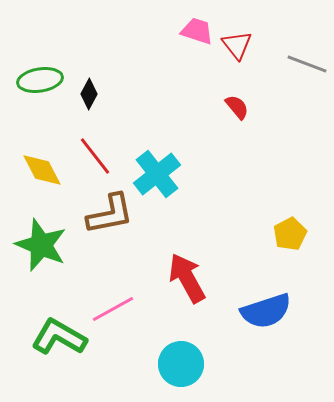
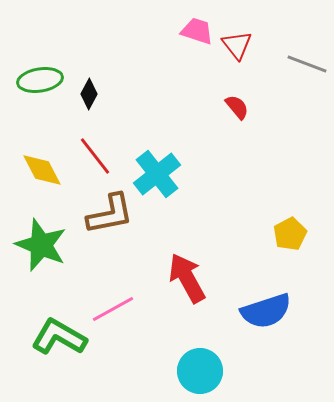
cyan circle: moved 19 px right, 7 px down
